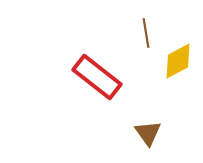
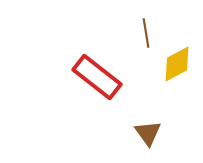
yellow diamond: moved 1 px left, 3 px down
